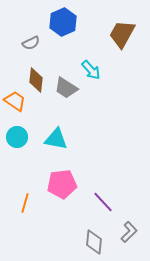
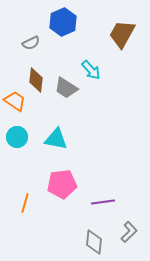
purple line: rotated 55 degrees counterclockwise
